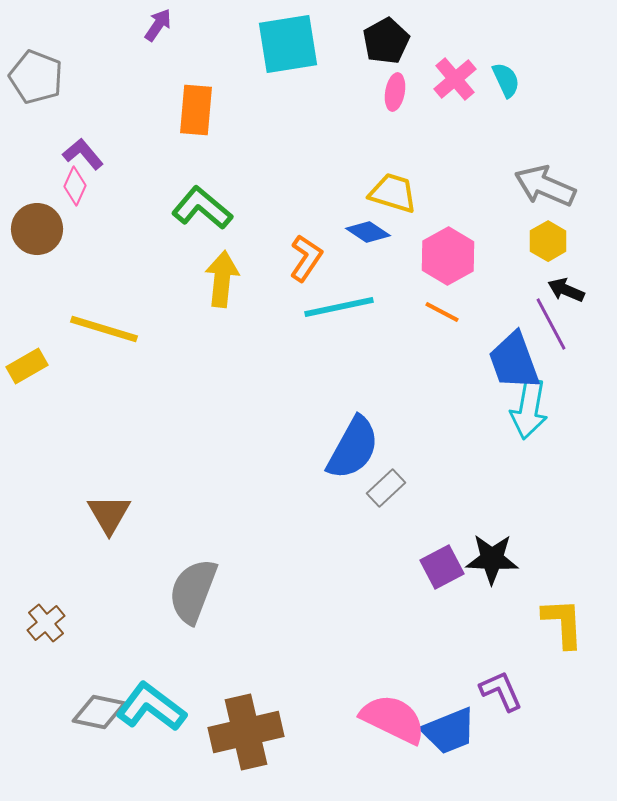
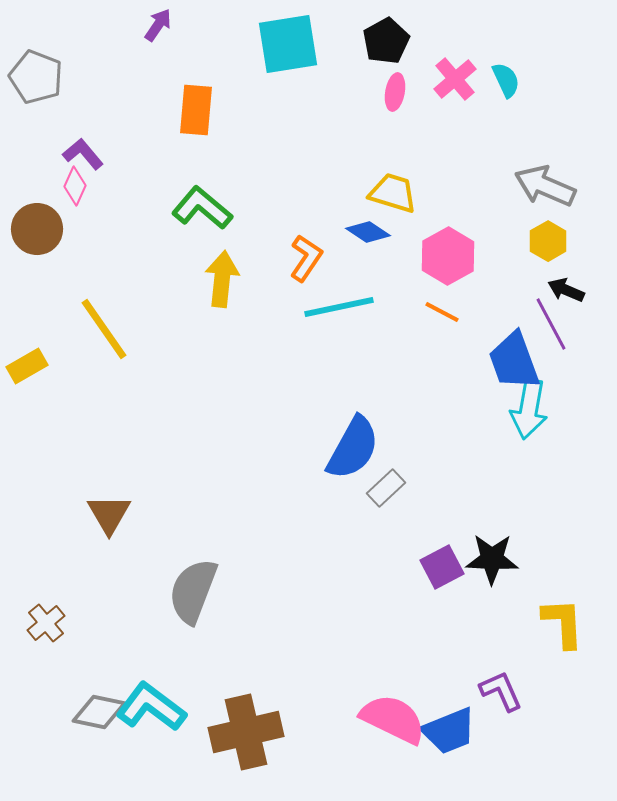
yellow line at (104, 329): rotated 38 degrees clockwise
